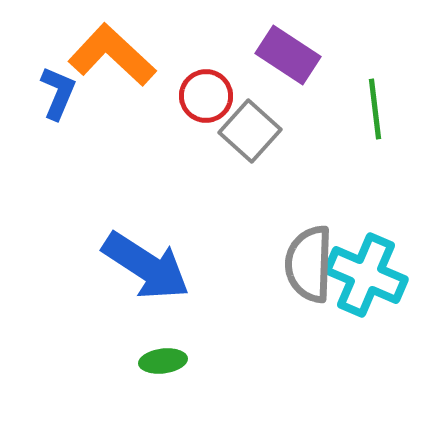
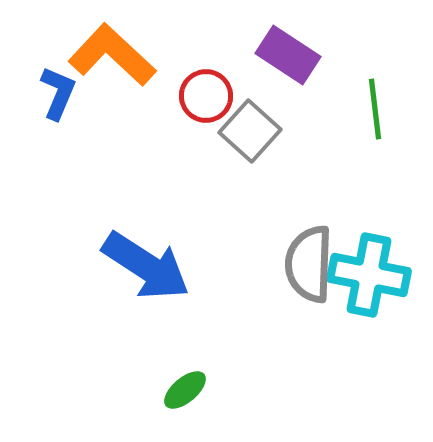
cyan cross: moved 3 px right; rotated 12 degrees counterclockwise
green ellipse: moved 22 px right, 29 px down; rotated 33 degrees counterclockwise
